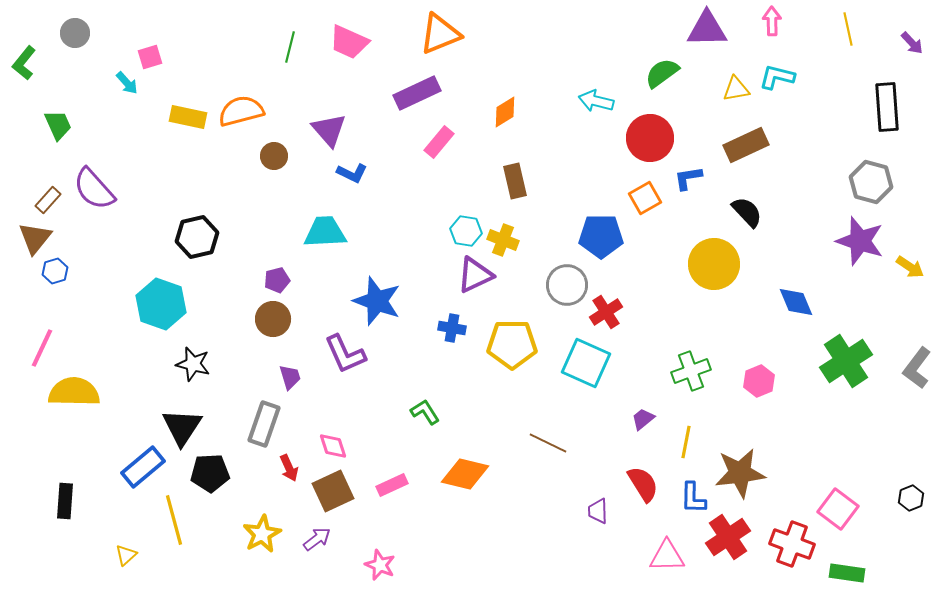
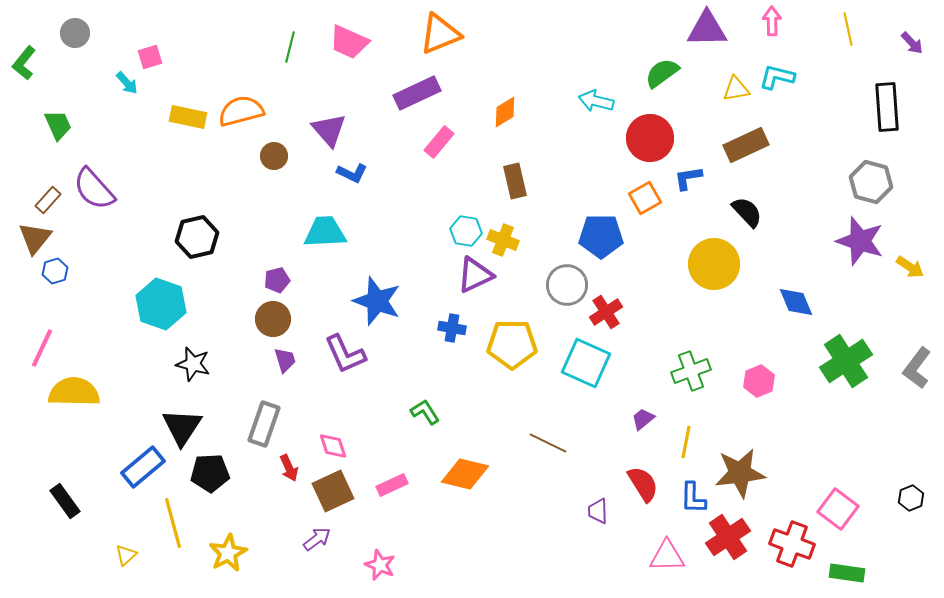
purple trapezoid at (290, 377): moved 5 px left, 17 px up
black rectangle at (65, 501): rotated 40 degrees counterclockwise
yellow line at (174, 520): moved 1 px left, 3 px down
yellow star at (262, 534): moved 34 px left, 19 px down
